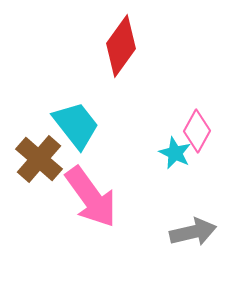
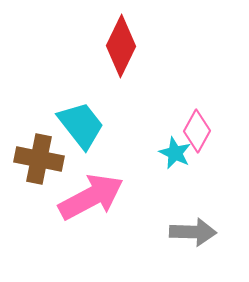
red diamond: rotated 10 degrees counterclockwise
cyan trapezoid: moved 5 px right
brown cross: rotated 30 degrees counterclockwise
pink arrow: rotated 82 degrees counterclockwise
gray arrow: rotated 15 degrees clockwise
